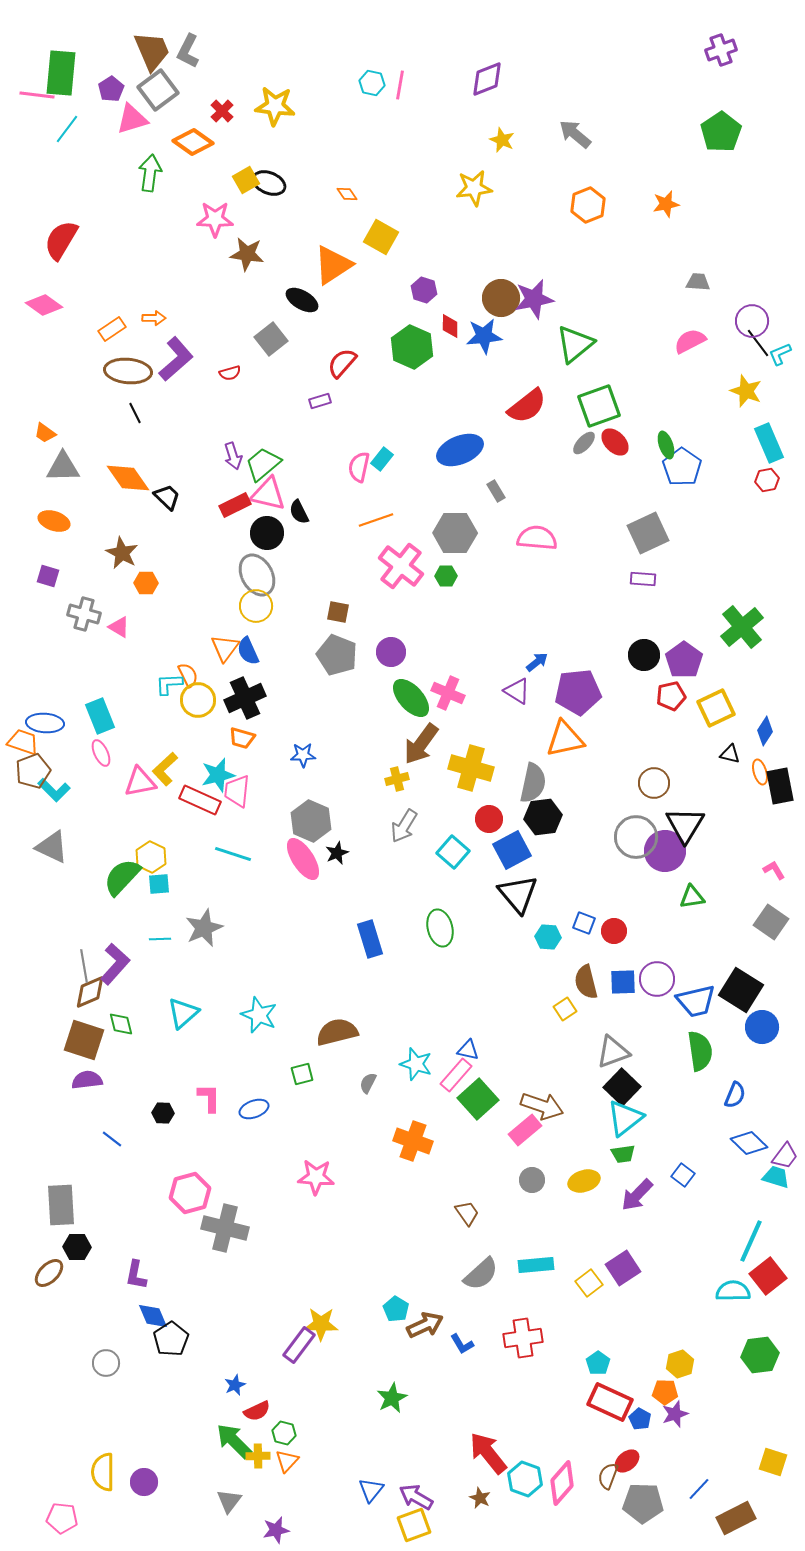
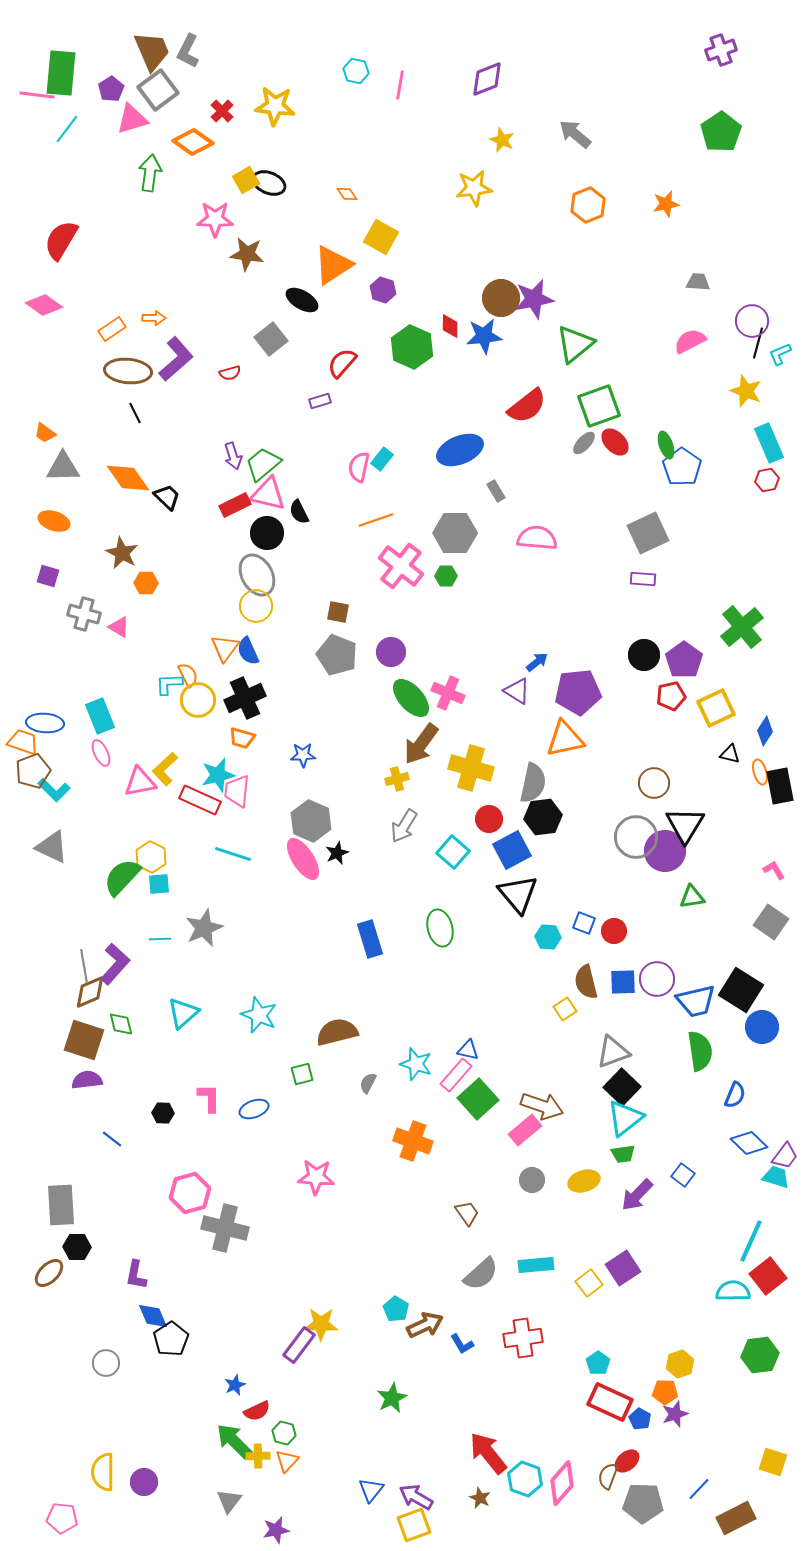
cyan hexagon at (372, 83): moved 16 px left, 12 px up
purple hexagon at (424, 290): moved 41 px left
black line at (758, 343): rotated 52 degrees clockwise
